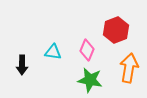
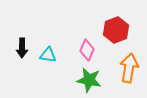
cyan triangle: moved 5 px left, 3 px down
black arrow: moved 17 px up
green star: moved 1 px left
